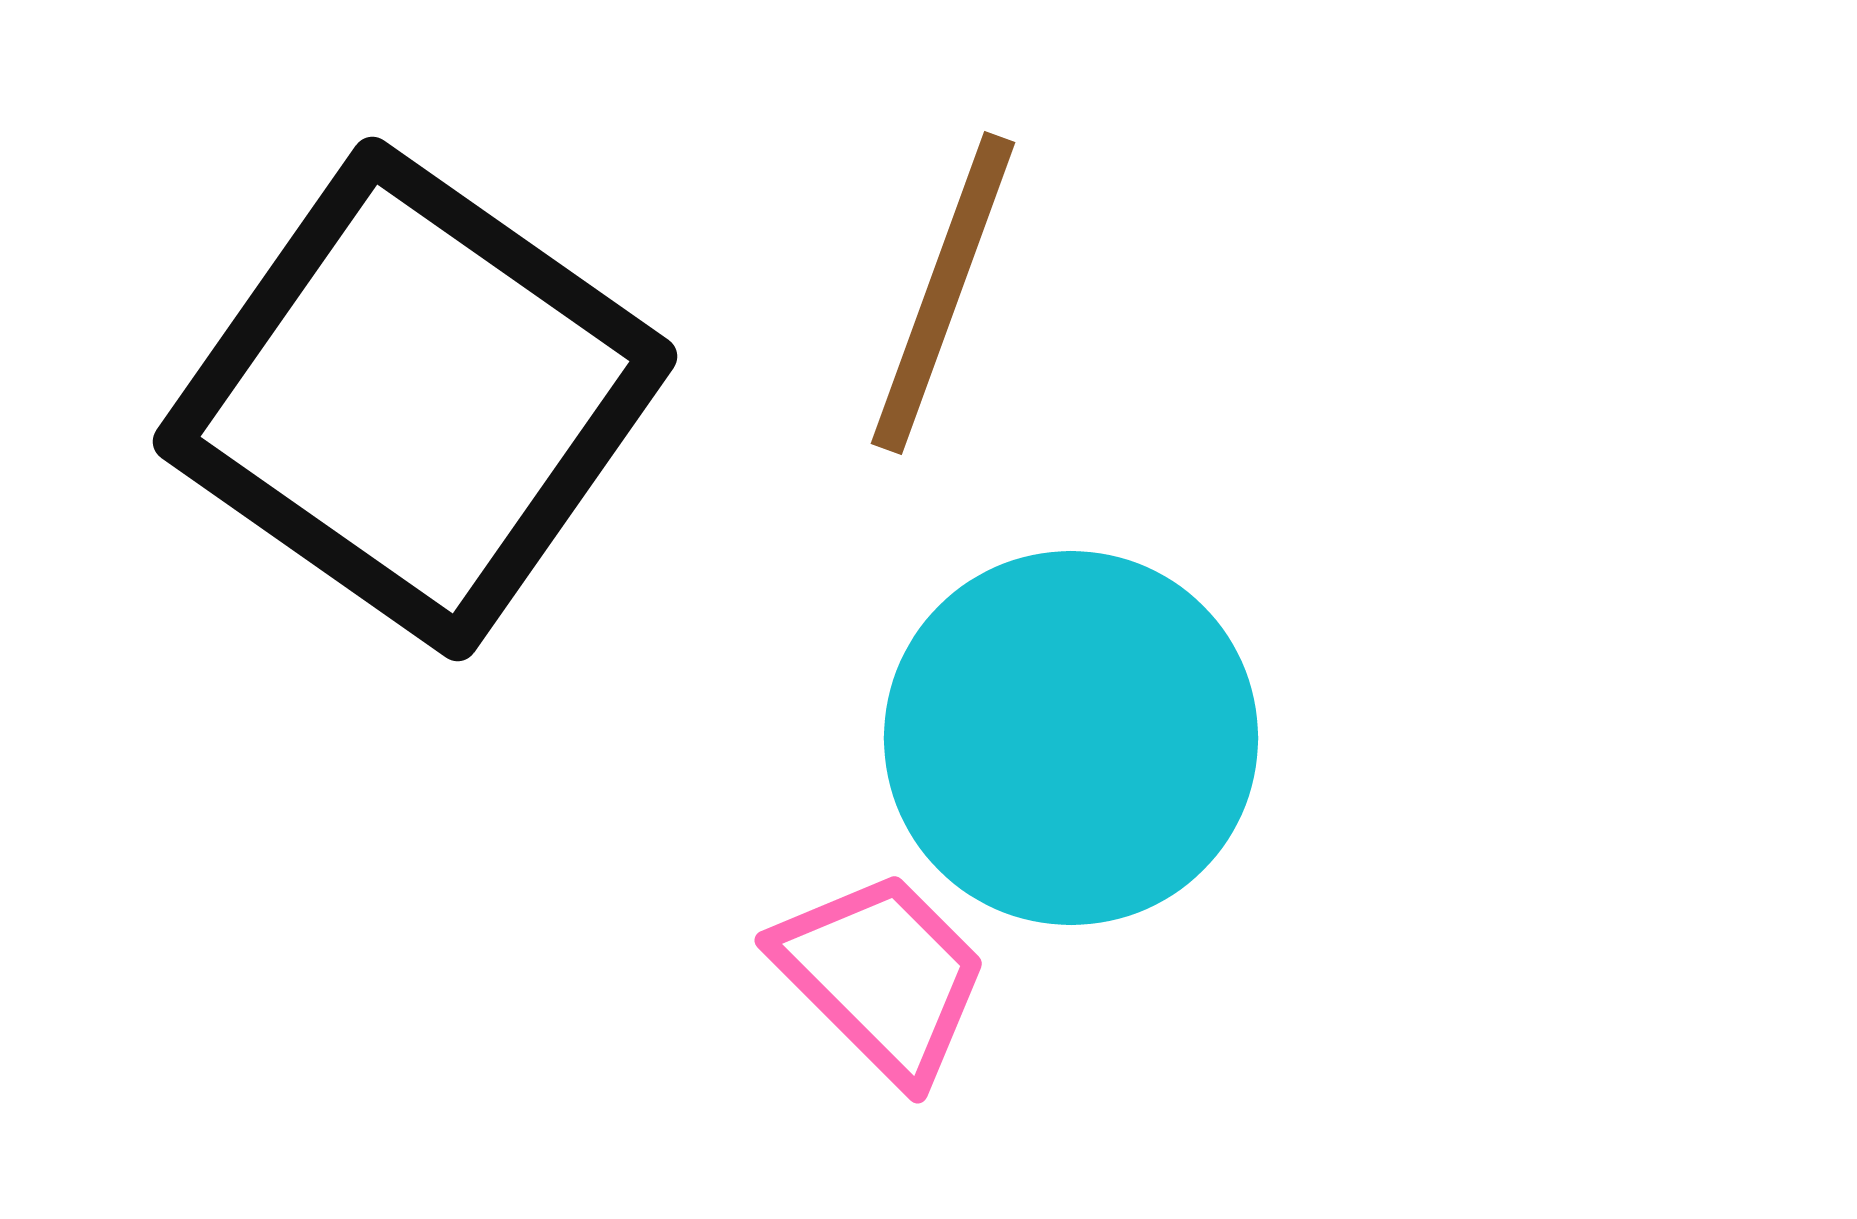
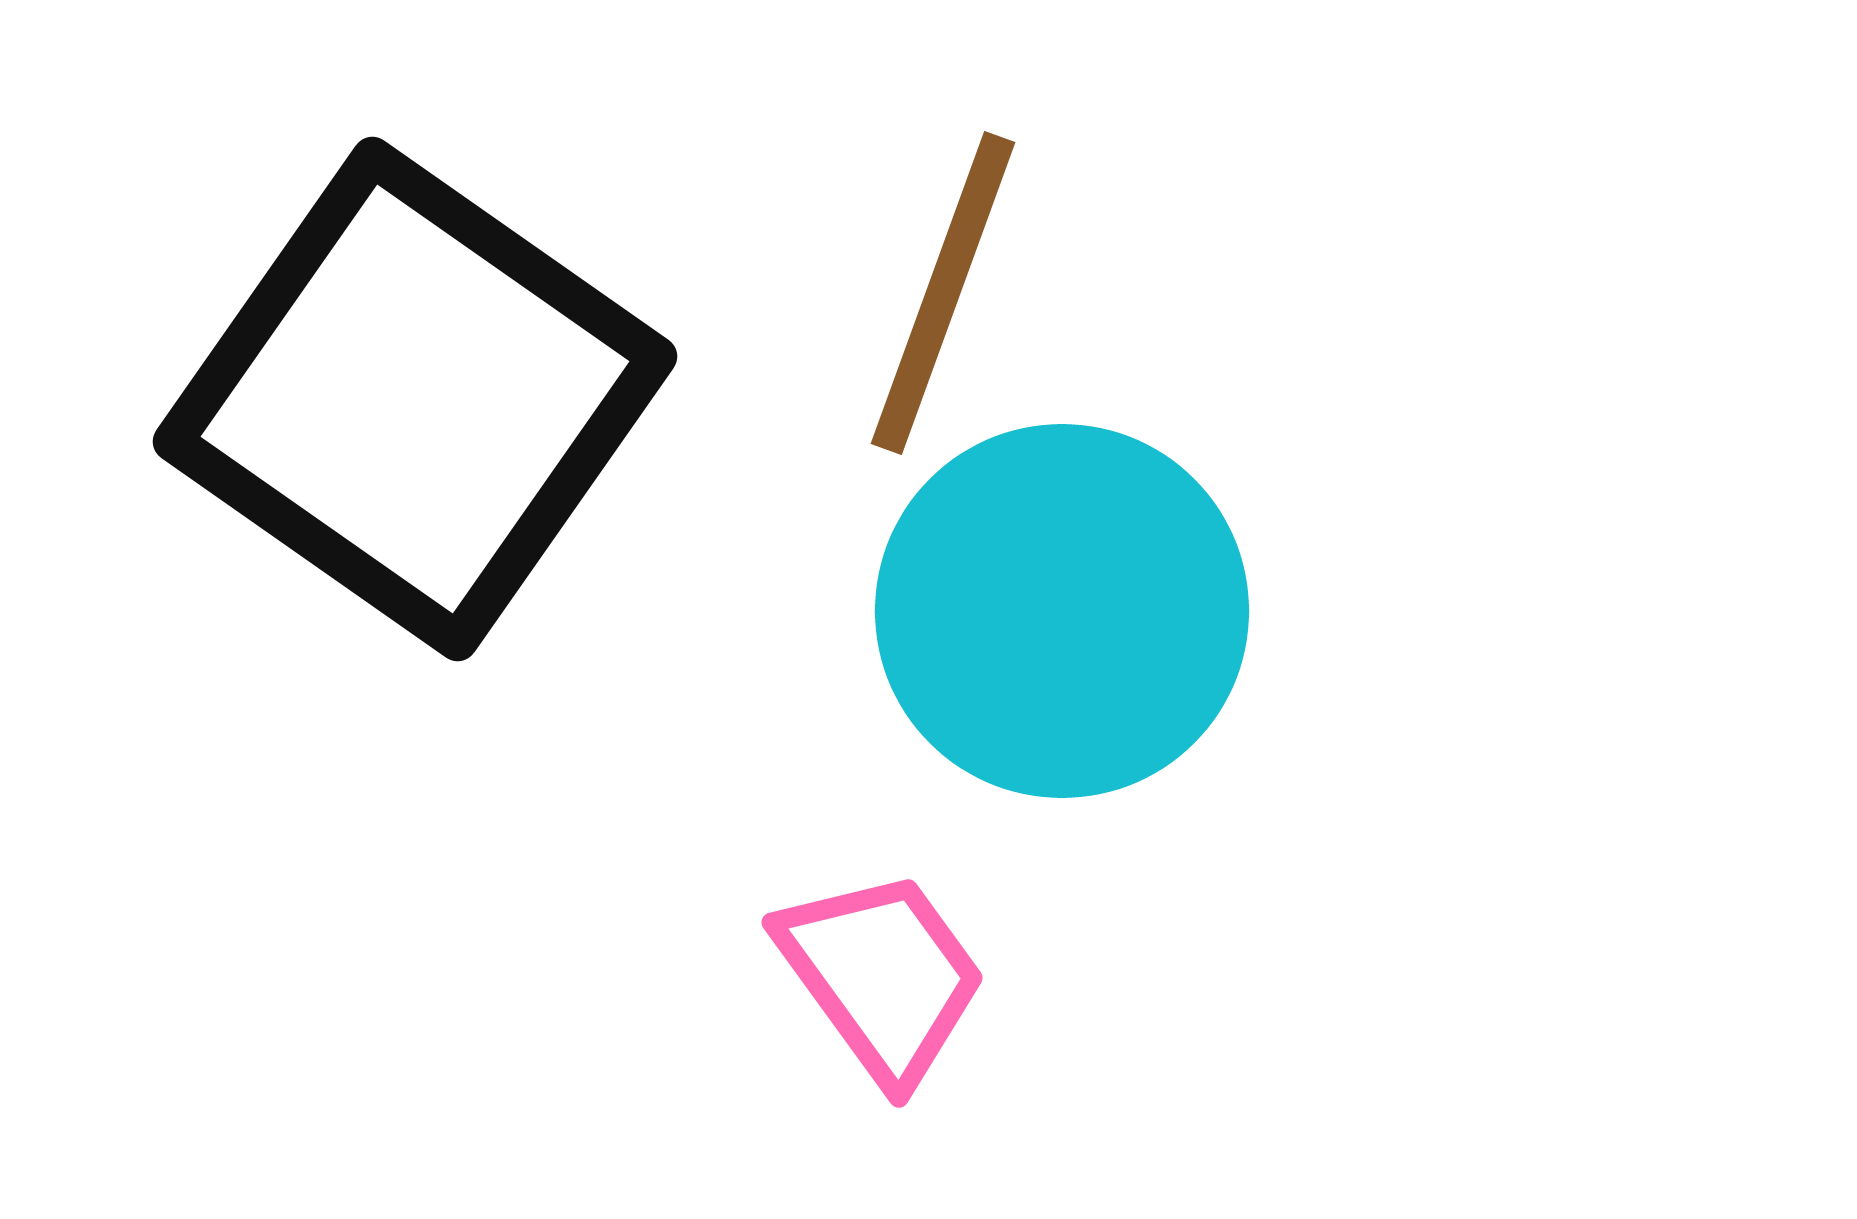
cyan circle: moved 9 px left, 127 px up
pink trapezoid: rotated 9 degrees clockwise
